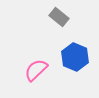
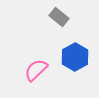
blue hexagon: rotated 8 degrees clockwise
